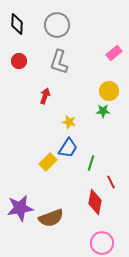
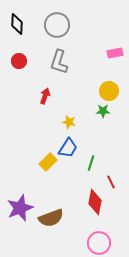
pink rectangle: moved 1 px right; rotated 28 degrees clockwise
purple star: rotated 12 degrees counterclockwise
pink circle: moved 3 px left
